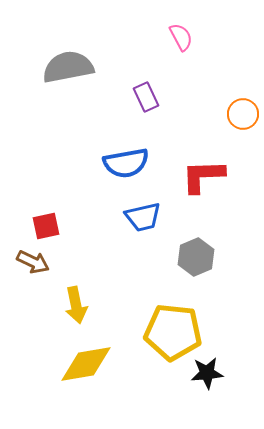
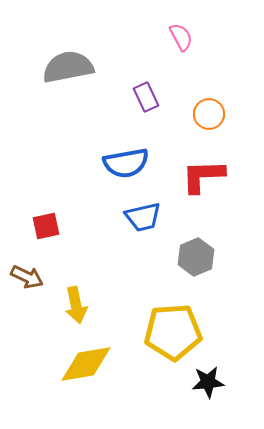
orange circle: moved 34 px left
brown arrow: moved 6 px left, 15 px down
yellow pentagon: rotated 10 degrees counterclockwise
black star: moved 1 px right, 9 px down
